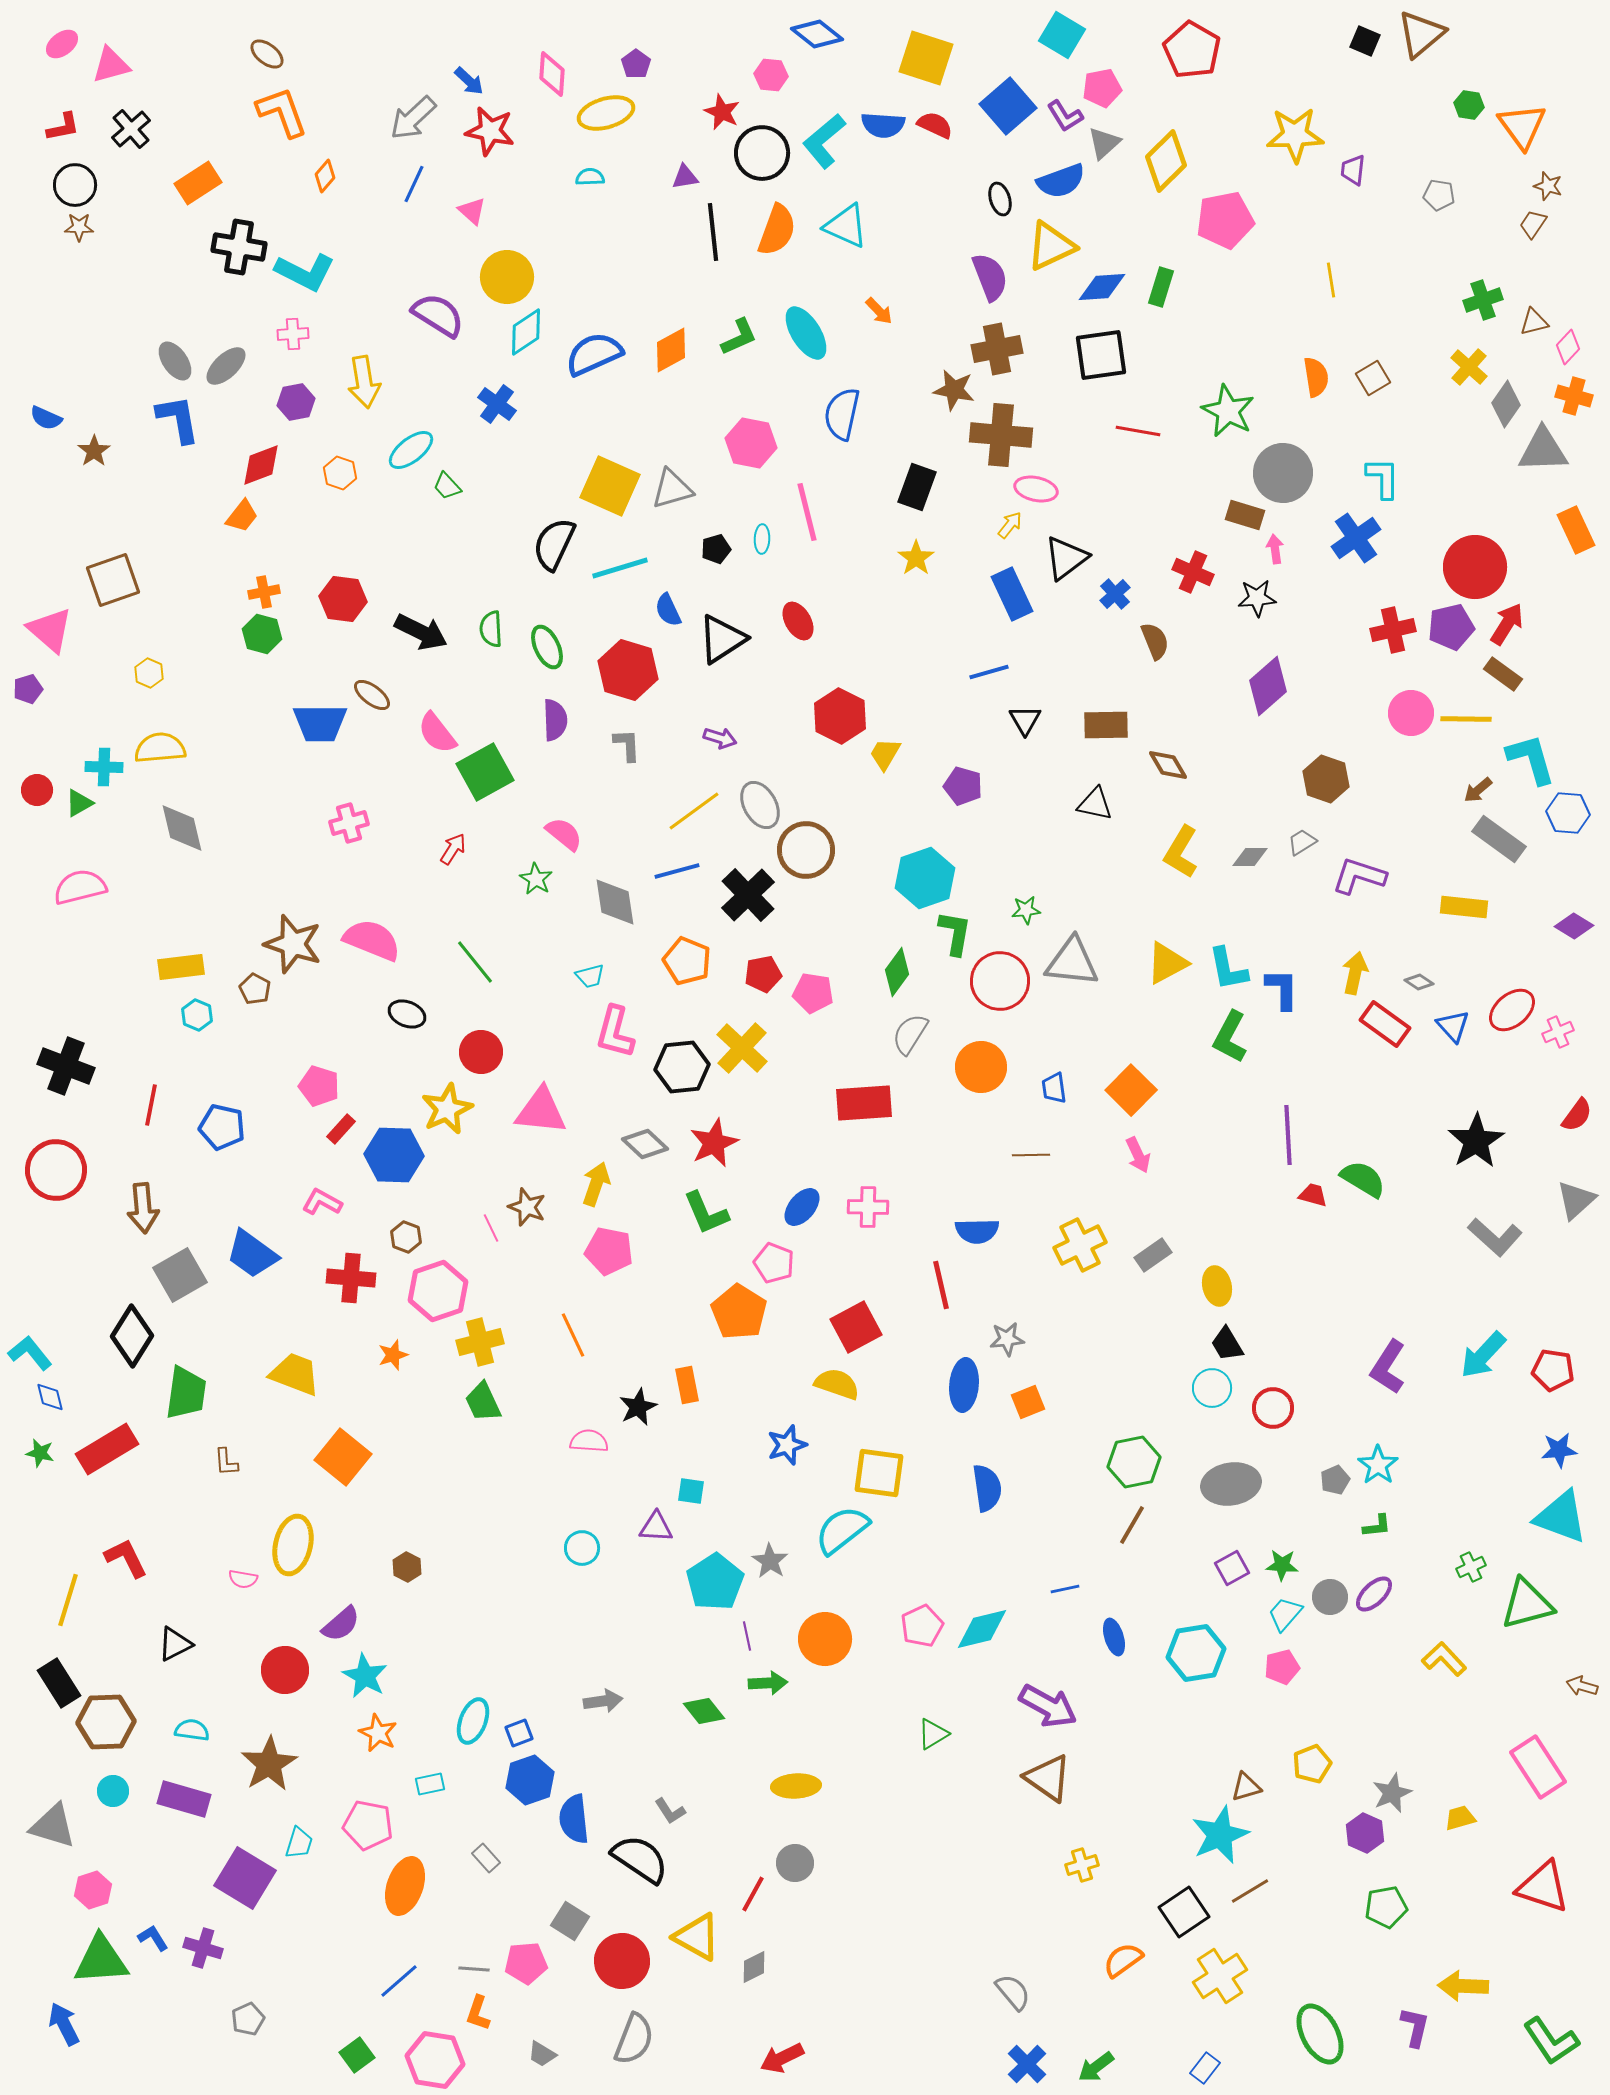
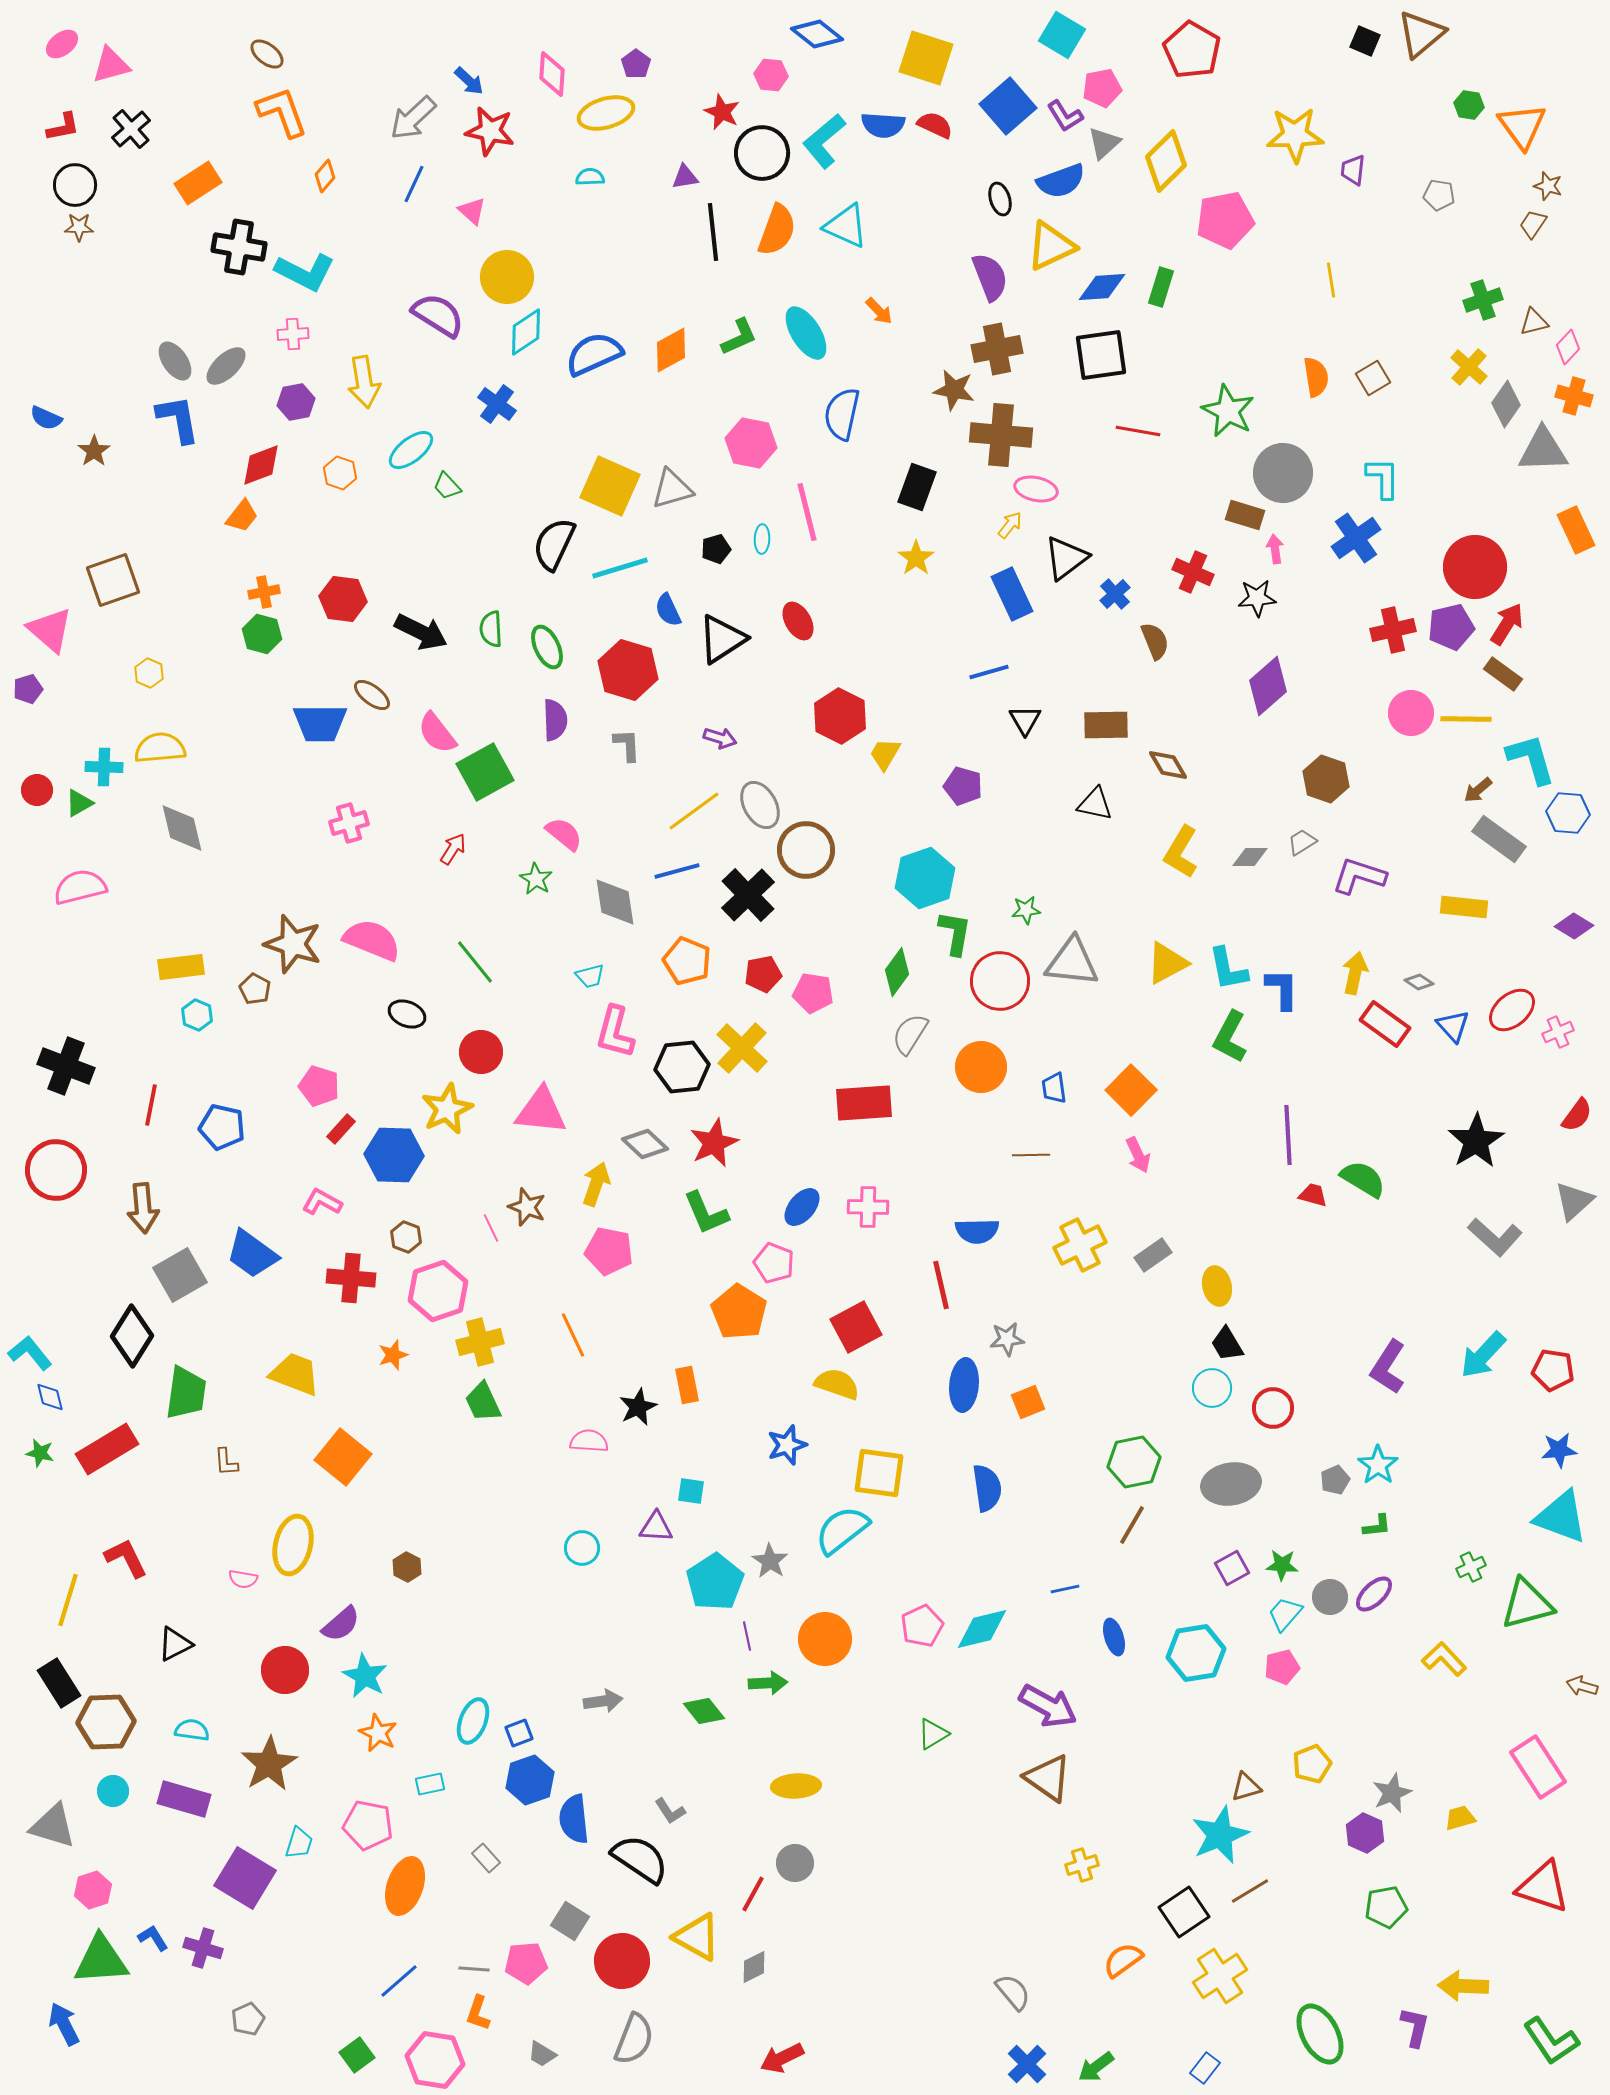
gray triangle at (1576, 1200): moved 2 px left, 1 px down
